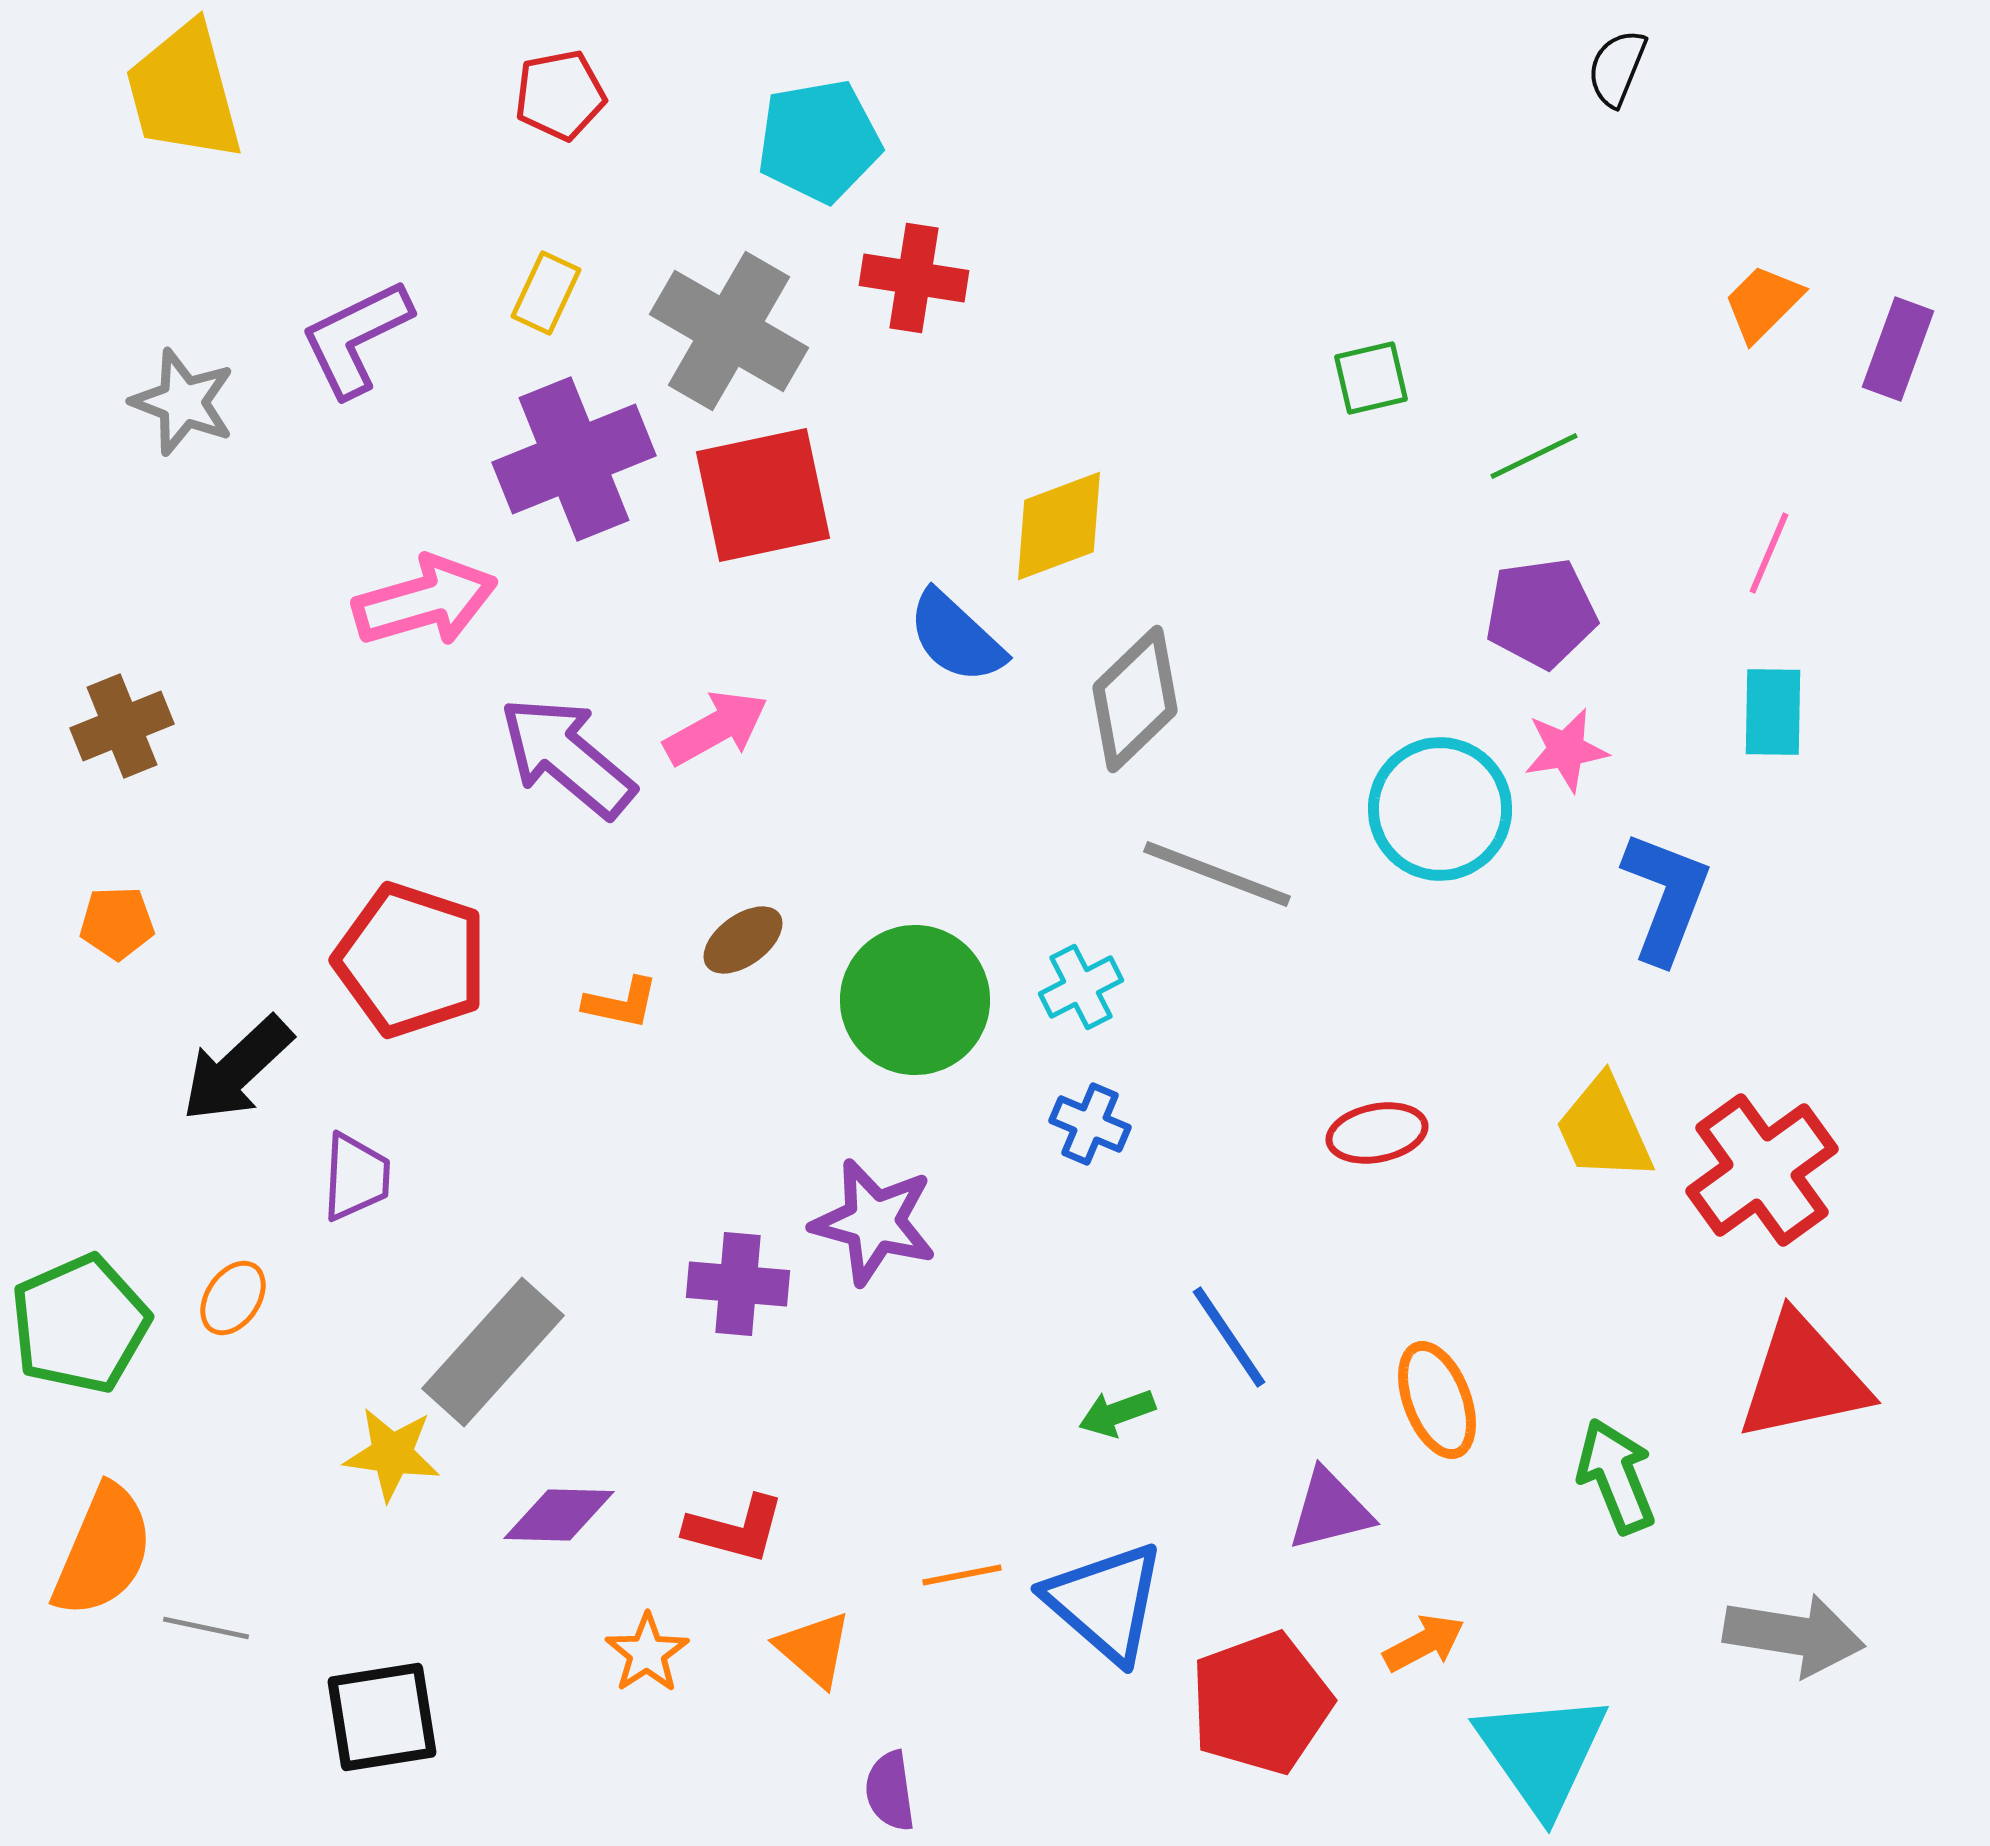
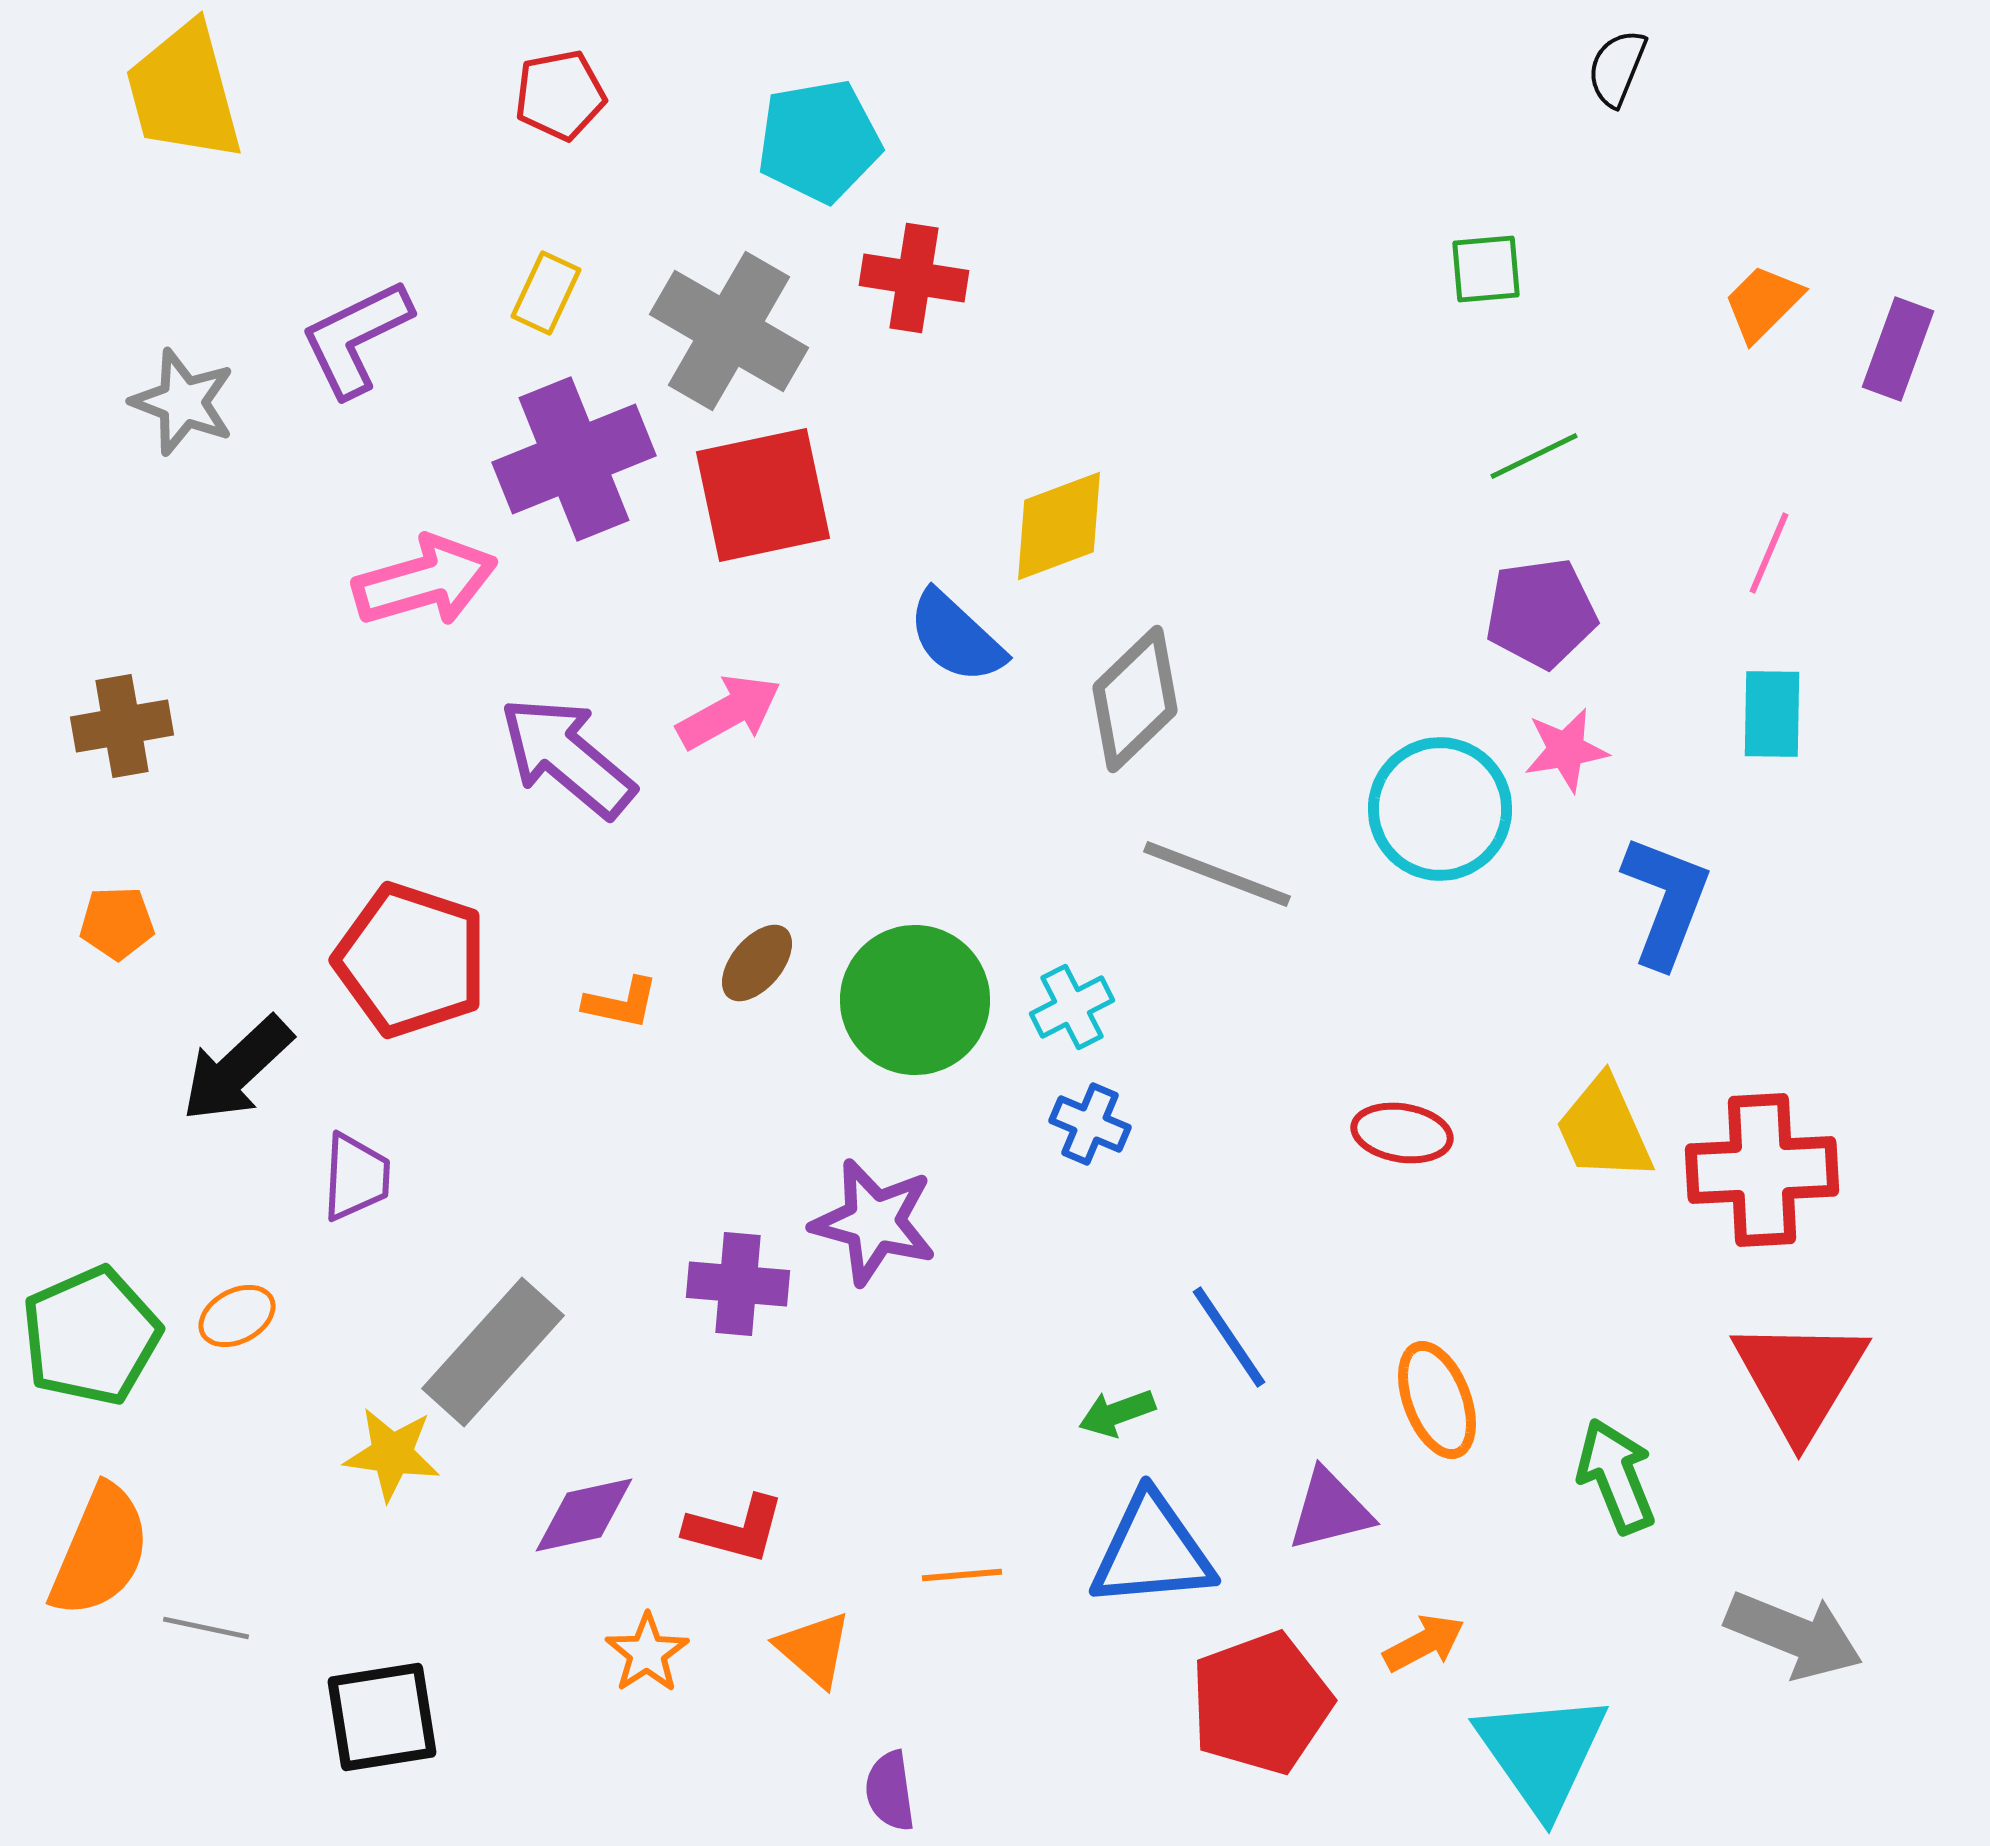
green square at (1371, 378): moved 115 px right, 109 px up; rotated 8 degrees clockwise
pink arrow at (425, 601): moved 20 px up
cyan rectangle at (1773, 712): moved 1 px left, 2 px down
brown cross at (122, 726): rotated 12 degrees clockwise
pink arrow at (716, 728): moved 13 px right, 16 px up
blue L-shape at (1666, 897): moved 4 px down
brown ellipse at (743, 940): moved 14 px right, 23 px down; rotated 14 degrees counterclockwise
cyan cross at (1081, 987): moved 9 px left, 20 px down
red ellipse at (1377, 1133): moved 25 px right; rotated 20 degrees clockwise
red cross at (1762, 1170): rotated 33 degrees clockwise
orange ellipse at (233, 1298): moved 4 px right, 18 px down; rotated 28 degrees clockwise
green pentagon at (80, 1324): moved 11 px right, 12 px down
red triangle at (1803, 1378): moved 3 px left; rotated 47 degrees counterclockwise
purple diamond at (559, 1515): moved 25 px right; rotated 14 degrees counterclockwise
orange semicircle at (103, 1551): moved 3 px left
orange line at (962, 1575): rotated 6 degrees clockwise
blue triangle at (1105, 1602): moved 47 px right, 51 px up; rotated 46 degrees counterclockwise
gray arrow at (1794, 1635): rotated 13 degrees clockwise
